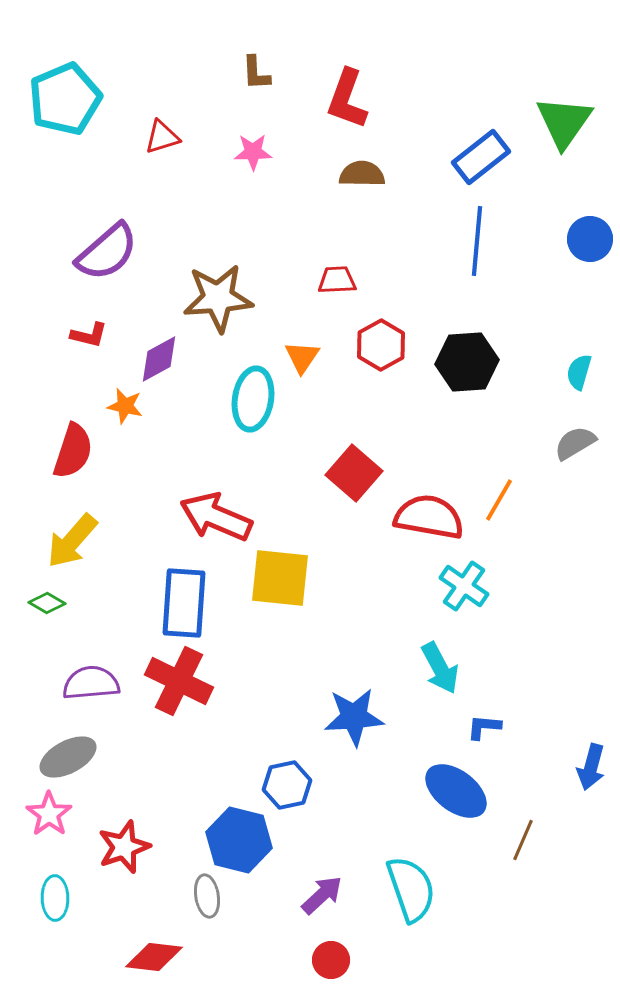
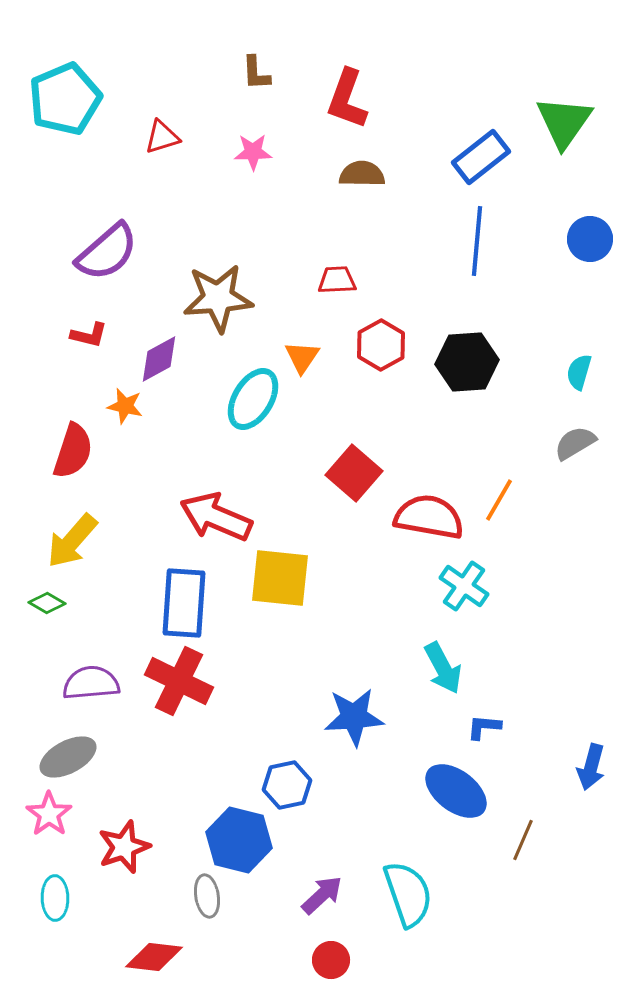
cyan ellipse at (253, 399): rotated 22 degrees clockwise
cyan arrow at (440, 668): moved 3 px right
cyan semicircle at (411, 889): moved 3 px left, 5 px down
